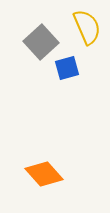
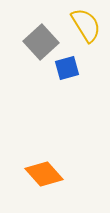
yellow semicircle: moved 1 px left, 2 px up; rotated 9 degrees counterclockwise
